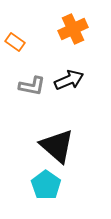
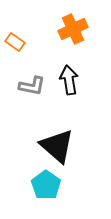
black arrow: rotated 76 degrees counterclockwise
